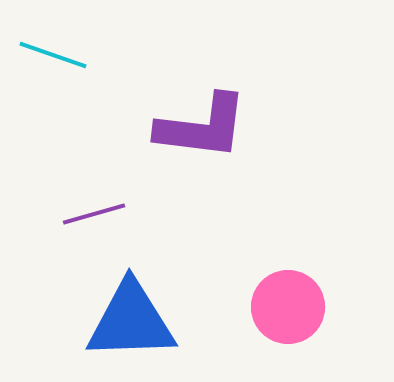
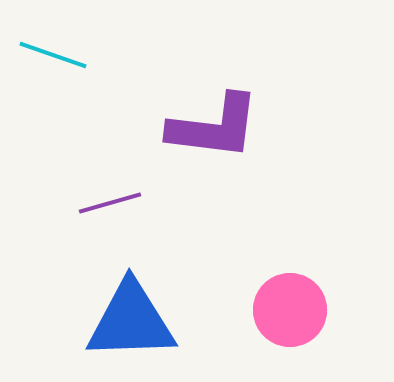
purple L-shape: moved 12 px right
purple line: moved 16 px right, 11 px up
pink circle: moved 2 px right, 3 px down
